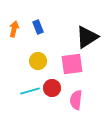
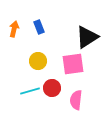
blue rectangle: moved 1 px right
pink square: moved 1 px right
